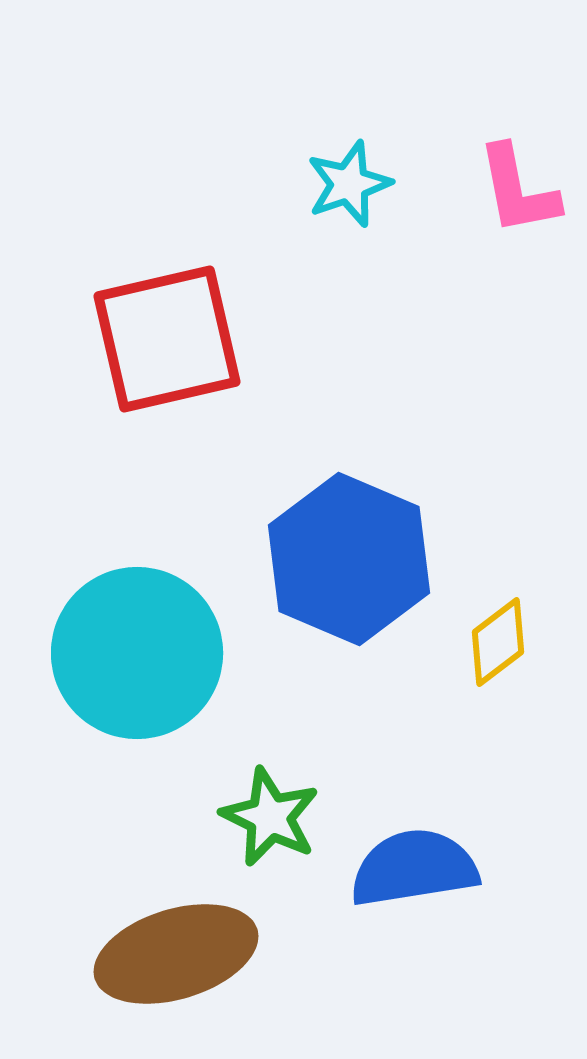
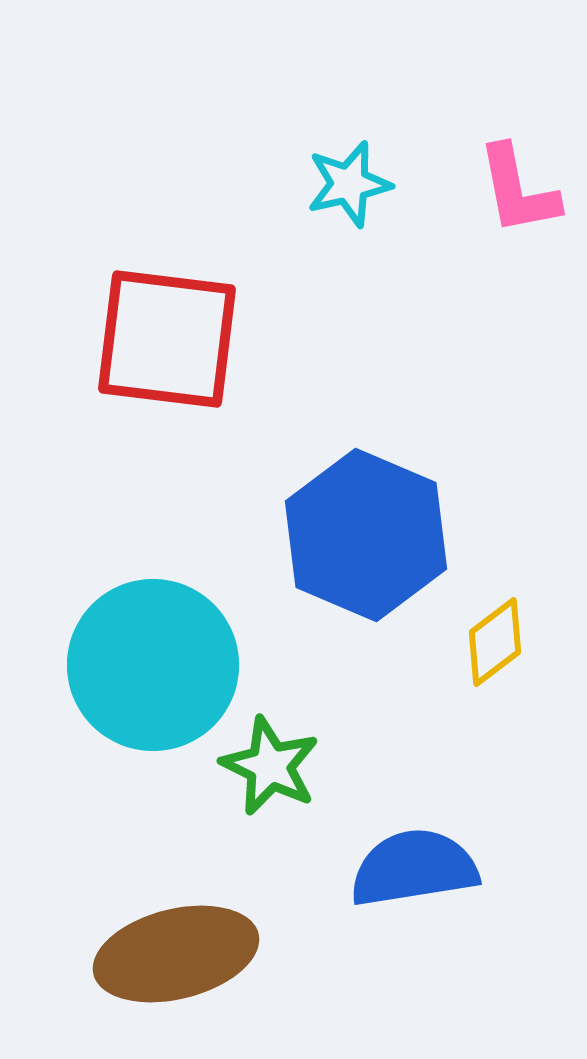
cyan star: rotated 6 degrees clockwise
red square: rotated 20 degrees clockwise
blue hexagon: moved 17 px right, 24 px up
yellow diamond: moved 3 px left
cyan circle: moved 16 px right, 12 px down
green star: moved 51 px up
brown ellipse: rotated 3 degrees clockwise
